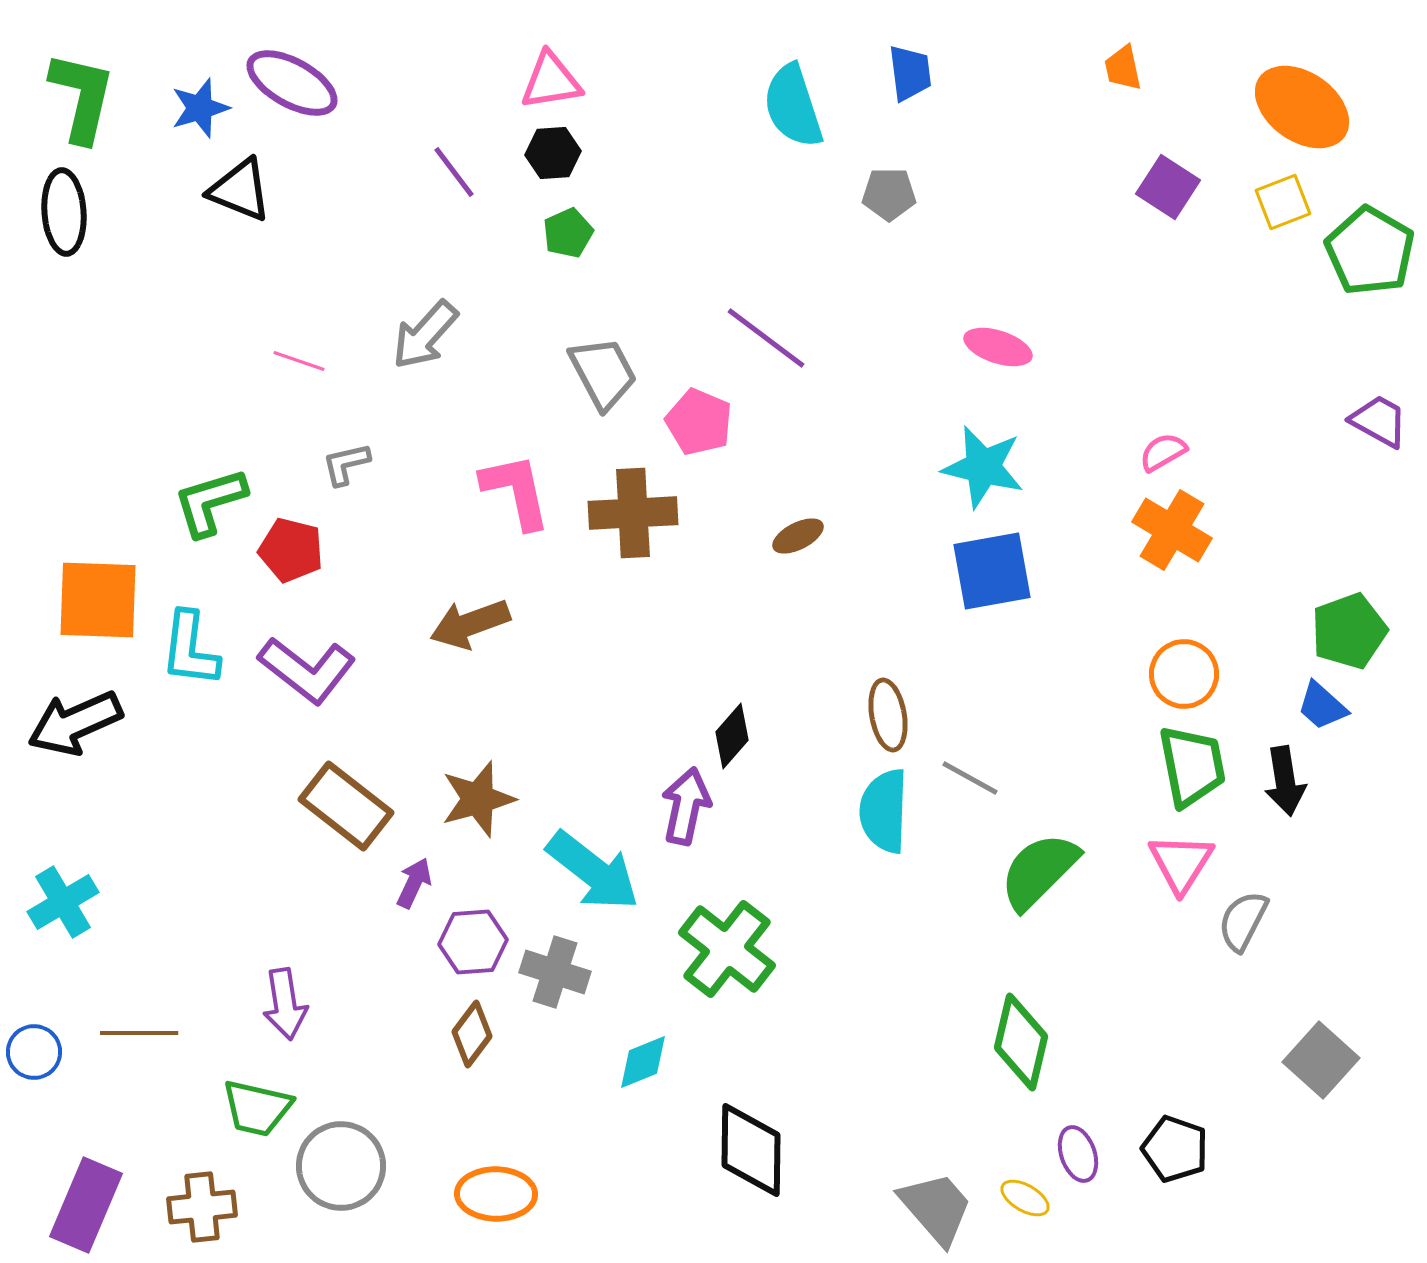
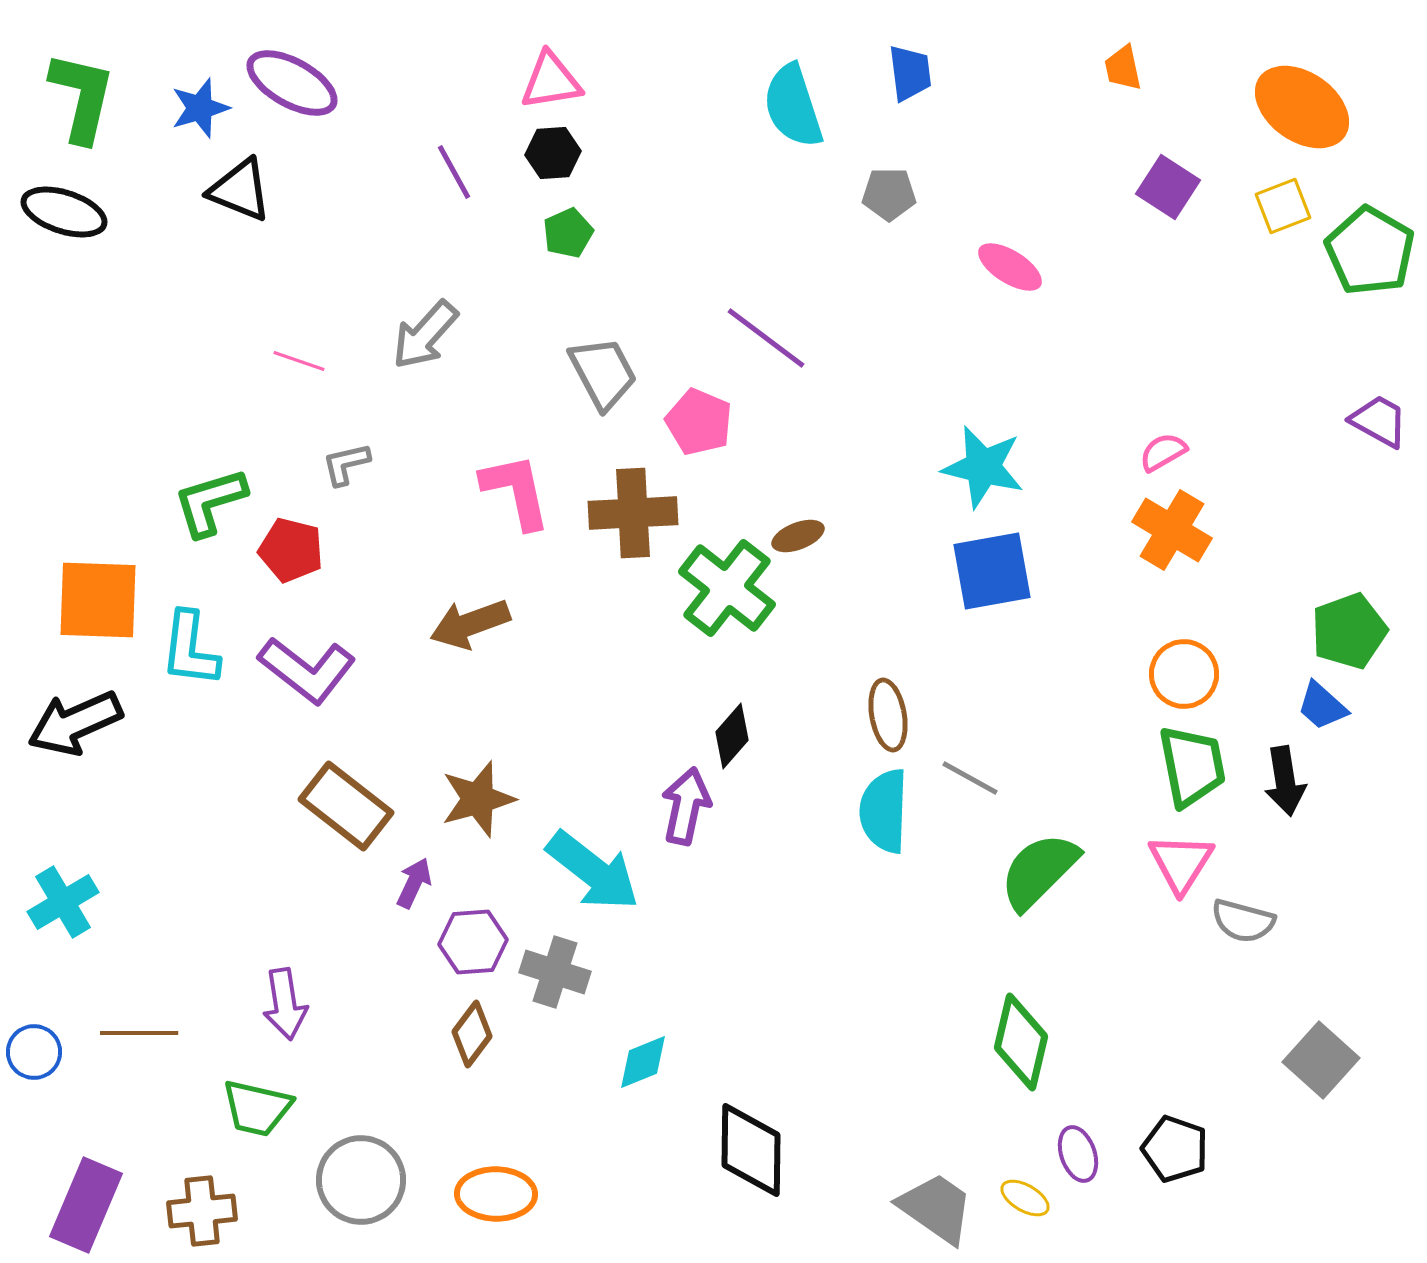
purple line at (454, 172): rotated 8 degrees clockwise
yellow square at (1283, 202): moved 4 px down
black ellipse at (64, 212): rotated 68 degrees counterclockwise
pink ellipse at (998, 347): moved 12 px right, 80 px up; rotated 14 degrees clockwise
brown ellipse at (798, 536): rotated 6 degrees clockwise
gray semicircle at (1243, 921): rotated 102 degrees counterclockwise
green cross at (727, 949): moved 361 px up
gray circle at (341, 1166): moved 20 px right, 14 px down
brown cross at (202, 1207): moved 4 px down
gray trapezoid at (936, 1208): rotated 14 degrees counterclockwise
